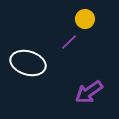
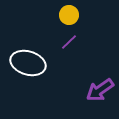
yellow circle: moved 16 px left, 4 px up
purple arrow: moved 11 px right, 2 px up
